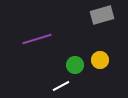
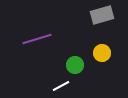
yellow circle: moved 2 px right, 7 px up
